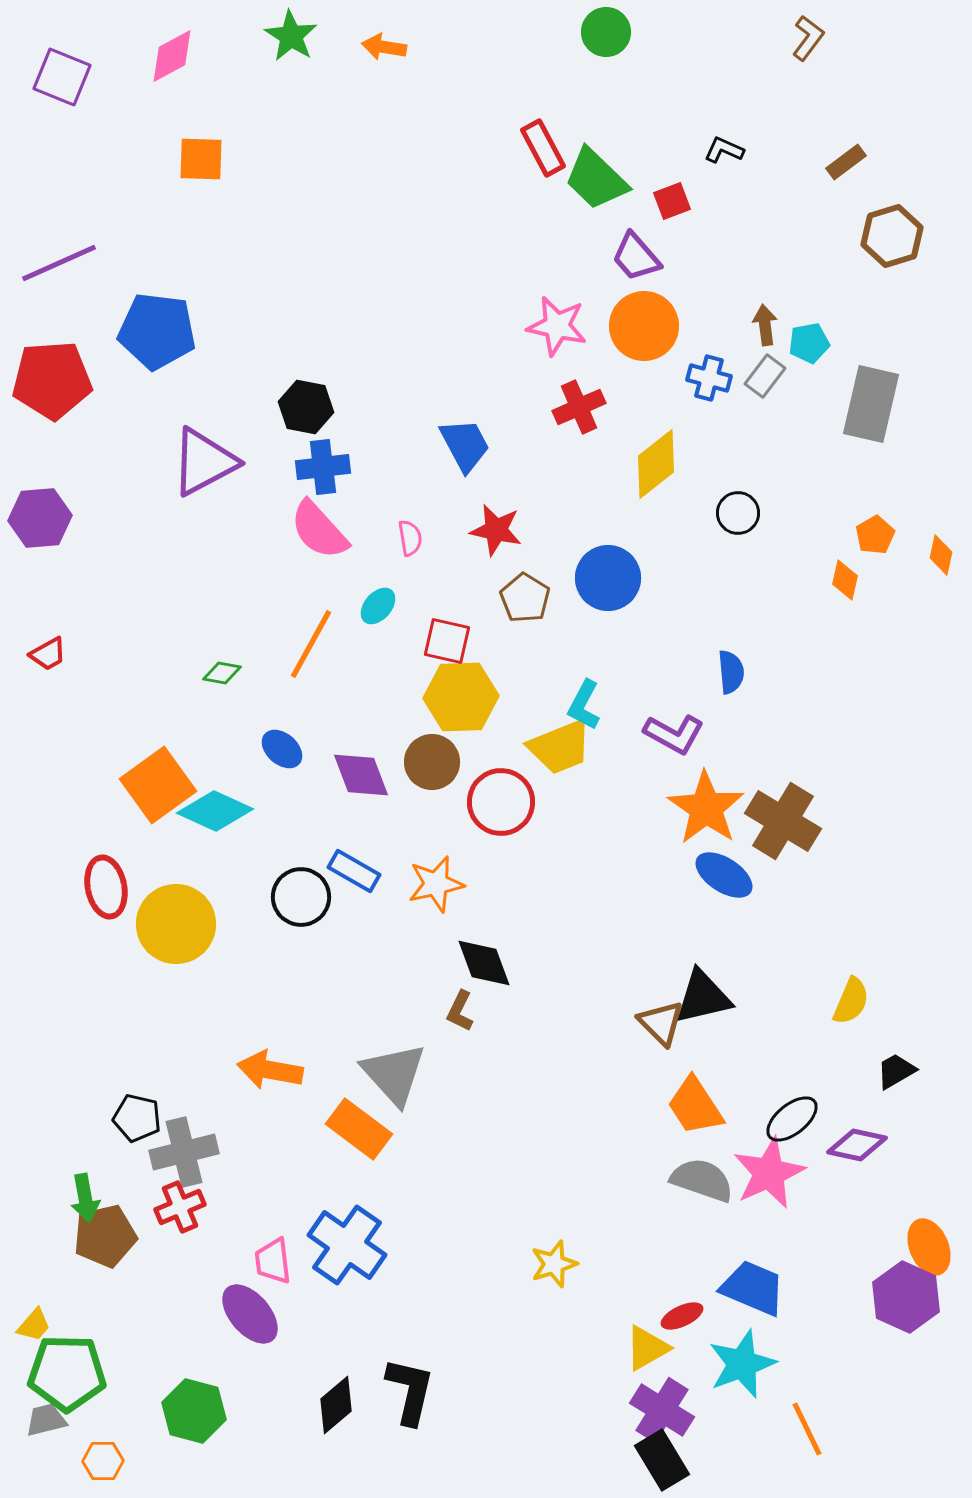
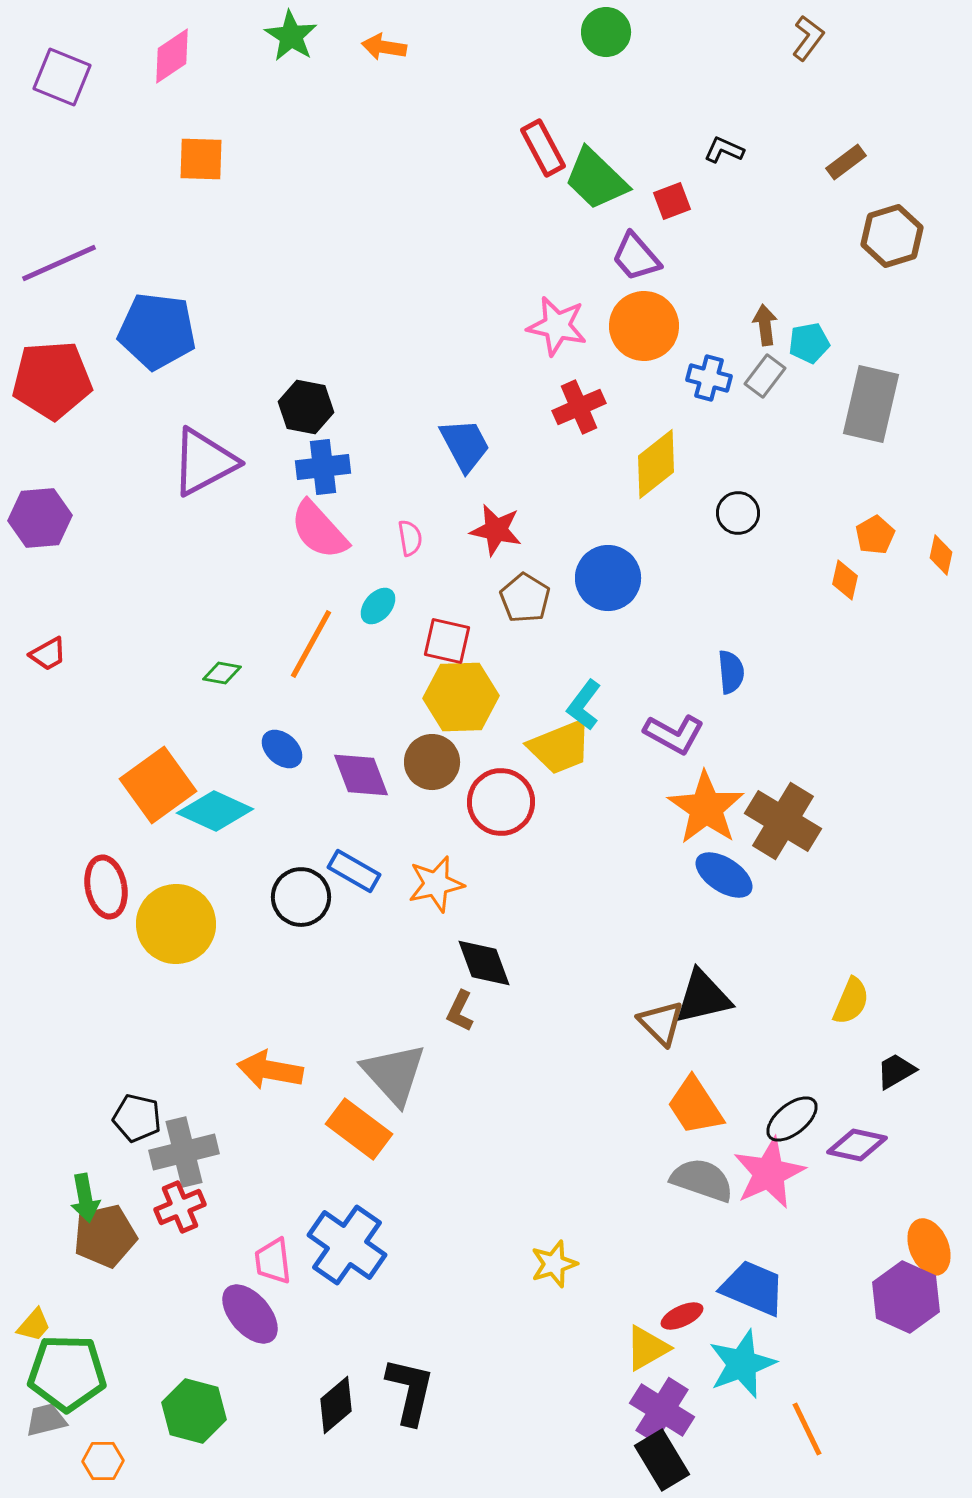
pink diamond at (172, 56): rotated 6 degrees counterclockwise
cyan L-shape at (584, 705): rotated 9 degrees clockwise
